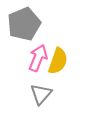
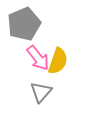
pink arrow: rotated 120 degrees clockwise
gray triangle: moved 2 px up
